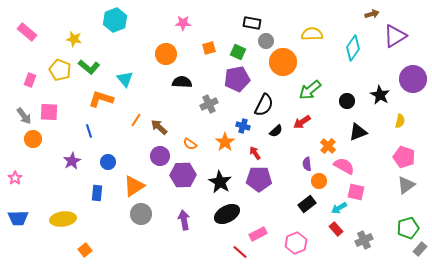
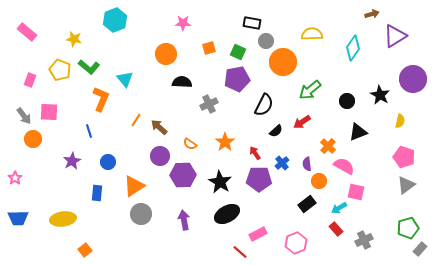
orange L-shape at (101, 99): rotated 95 degrees clockwise
blue cross at (243, 126): moved 39 px right, 37 px down; rotated 32 degrees clockwise
